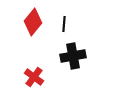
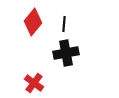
black cross: moved 7 px left, 3 px up
red cross: moved 6 px down
